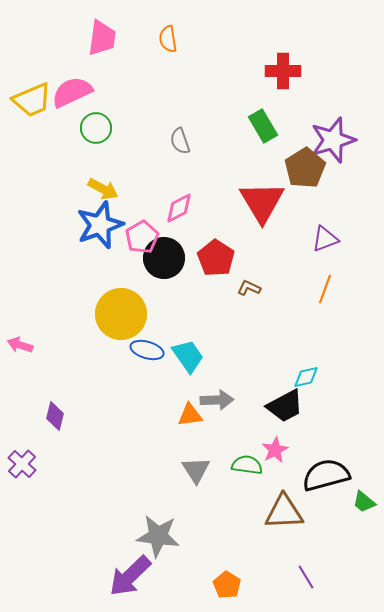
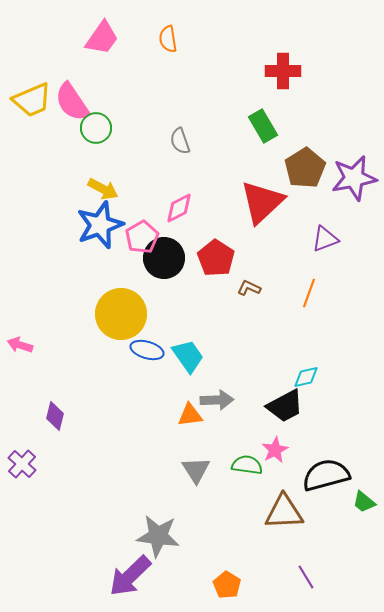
pink trapezoid: rotated 27 degrees clockwise
pink semicircle: moved 10 px down; rotated 99 degrees counterclockwise
purple star: moved 21 px right, 38 px down; rotated 6 degrees clockwise
red triangle: rotated 18 degrees clockwise
orange line: moved 16 px left, 4 px down
